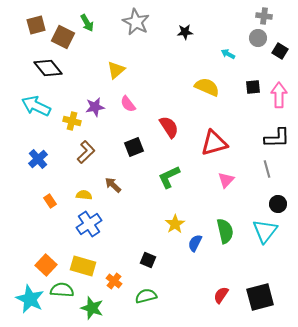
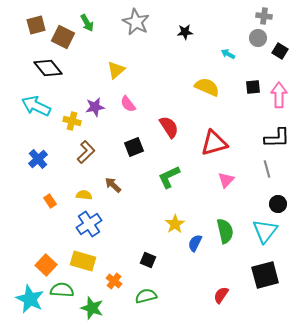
yellow rectangle at (83, 266): moved 5 px up
black square at (260, 297): moved 5 px right, 22 px up
